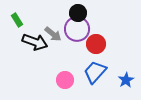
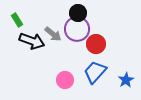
black arrow: moved 3 px left, 1 px up
